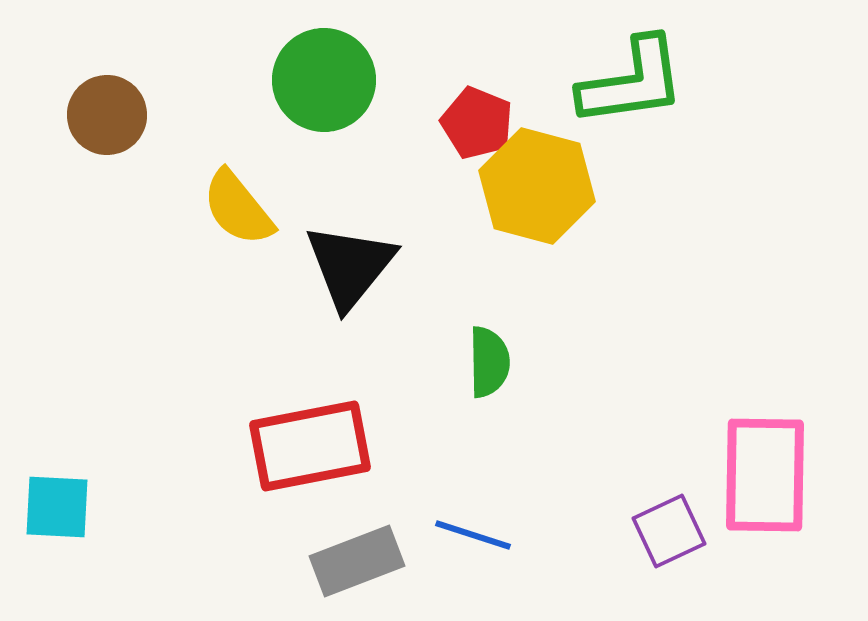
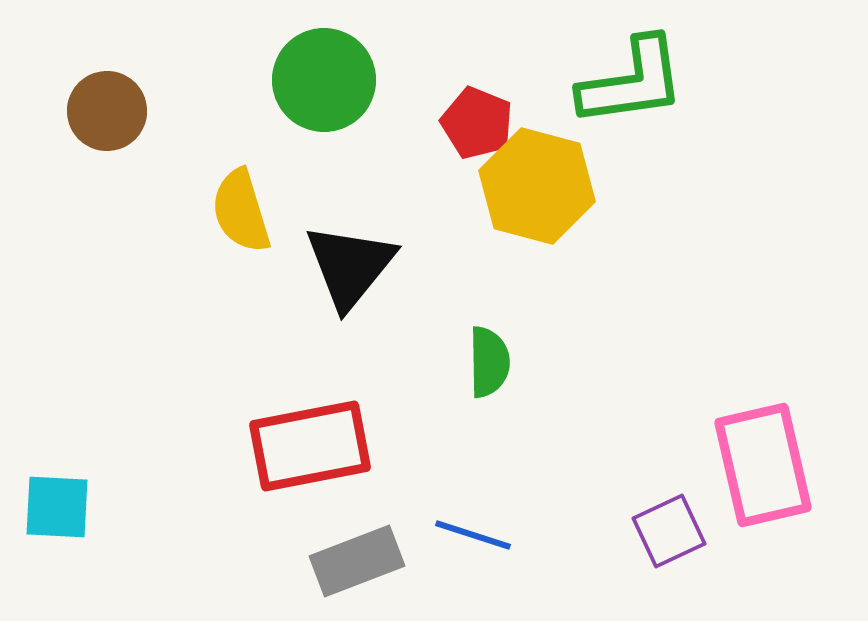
brown circle: moved 4 px up
yellow semicircle: moved 3 px right, 3 px down; rotated 22 degrees clockwise
pink rectangle: moved 2 px left, 10 px up; rotated 14 degrees counterclockwise
